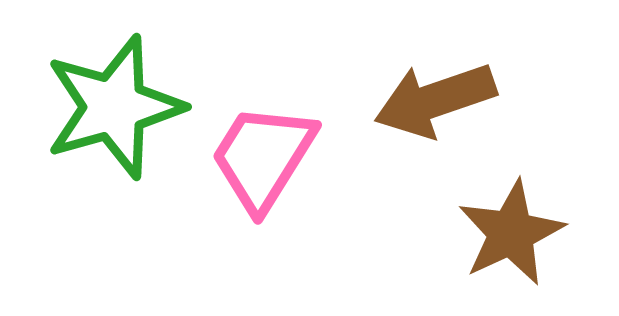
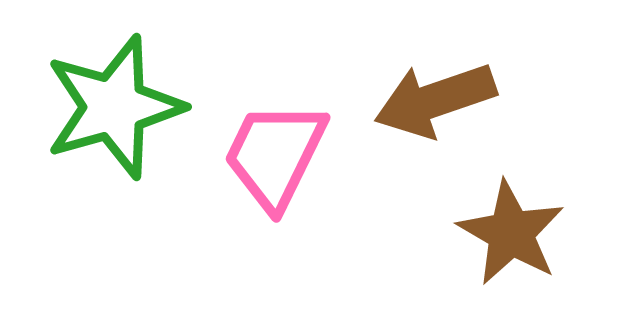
pink trapezoid: moved 12 px right, 2 px up; rotated 6 degrees counterclockwise
brown star: rotated 17 degrees counterclockwise
